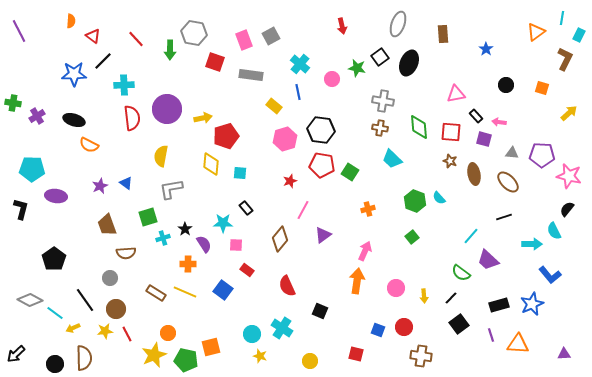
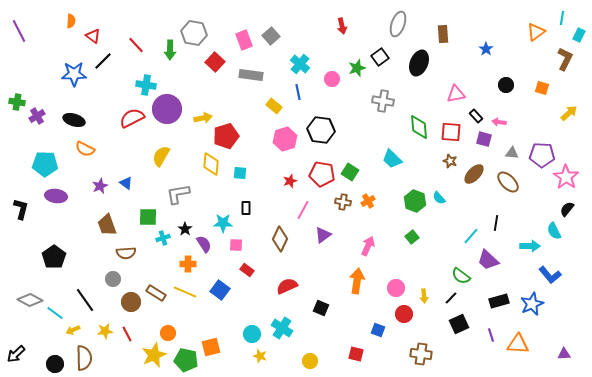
gray square at (271, 36): rotated 12 degrees counterclockwise
red line at (136, 39): moved 6 px down
red square at (215, 62): rotated 24 degrees clockwise
black ellipse at (409, 63): moved 10 px right
green star at (357, 68): rotated 30 degrees counterclockwise
cyan cross at (124, 85): moved 22 px right; rotated 12 degrees clockwise
green cross at (13, 103): moved 4 px right, 1 px up
red semicircle at (132, 118): rotated 110 degrees counterclockwise
brown cross at (380, 128): moved 37 px left, 74 px down
orange semicircle at (89, 145): moved 4 px left, 4 px down
yellow semicircle at (161, 156): rotated 20 degrees clockwise
red pentagon at (322, 165): moved 9 px down
cyan pentagon at (32, 169): moved 13 px right, 5 px up
brown ellipse at (474, 174): rotated 55 degrees clockwise
pink star at (569, 176): moved 3 px left, 1 px down; rotated 20 degrees clockwise
gray L-shape at (171, 189): moved 7 px right, 5 px down
black rectangle at (246, 208): rotated 40 degrees clockwise
orange cross at (368, 209): moved 8 px up; rotated 16 degrees counterclockwise
green square at (148, 217): rotated 18 degrees clockwise
black line at (504, 217): moved 8 px left, 6 px down; rotated 63 degrees counterclockwise
brown diamond at (280, 239): rotated 15 degrees counterclockwise
cyan arrow at (532, 244): moved 2 px left, 2 px down
pink arrow at (365, 251): moved 3 px right, 5 px up
black pentagon at (54, 259): moved 2 px up
green semicircle at (461, 273): moved 3 px down
gray circle at (110, 278): moved 3 px right, 1 px down
red semicircle at (287, 286): rotated 90 degrees clockwise
blue square at (223, 290): moved 3 px left
black rectangle at (499, 305): moved 4 px up
brown circle at (116, 309): moved 15 px right, 7 px up
black square at (320, 311): moved 1 px right, 3 px up
black square at (459, 324): rotated 12 degrees clockwise
red circle at (404, 327): moved 13 px up
yellow arrow at (73, 328): moved 2 px down
brown cross at (421, 356): moved 2 px up
